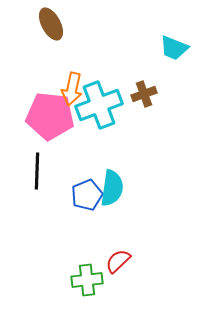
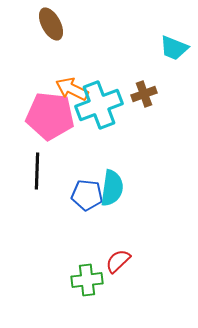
orange arrow: rotated 104 degrees clockwise
blue pentagon: rotated 28 degrees clockwise
